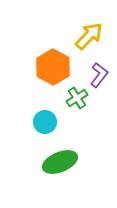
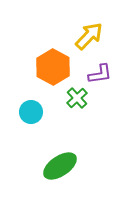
purple L-shape: moved 1 px right, 1 px up; rotated 45 degrees clockwise
green cross: rotated 10 degrees counterclockwise
cyan circle: moved 14 px left, 10 px up
green ellipse: moved 4 px down; rotated 12 degrees counterclockwise
